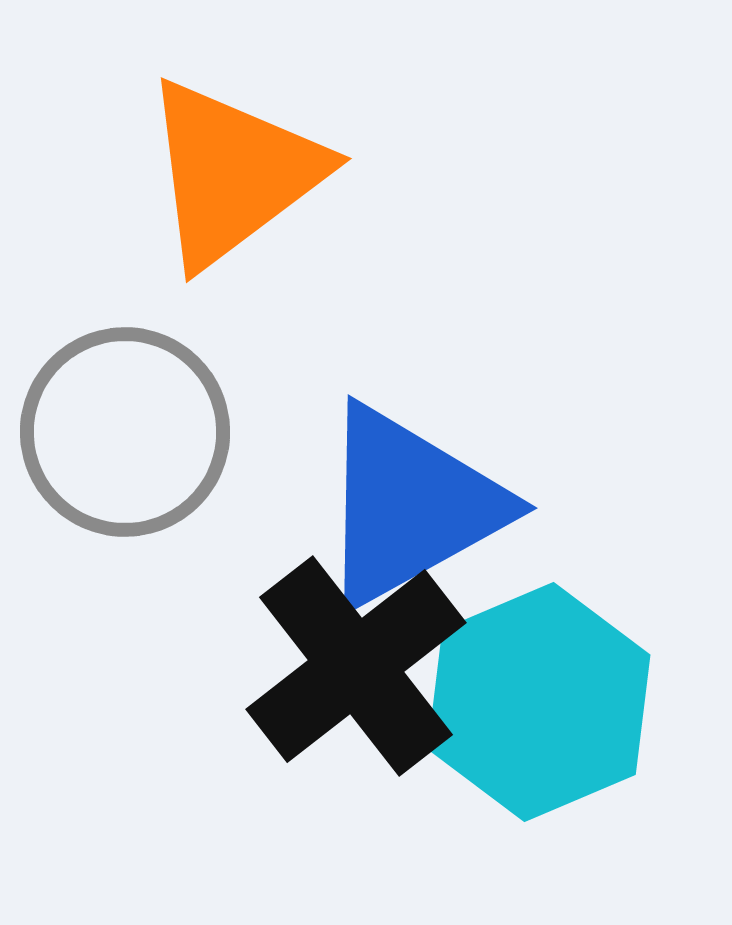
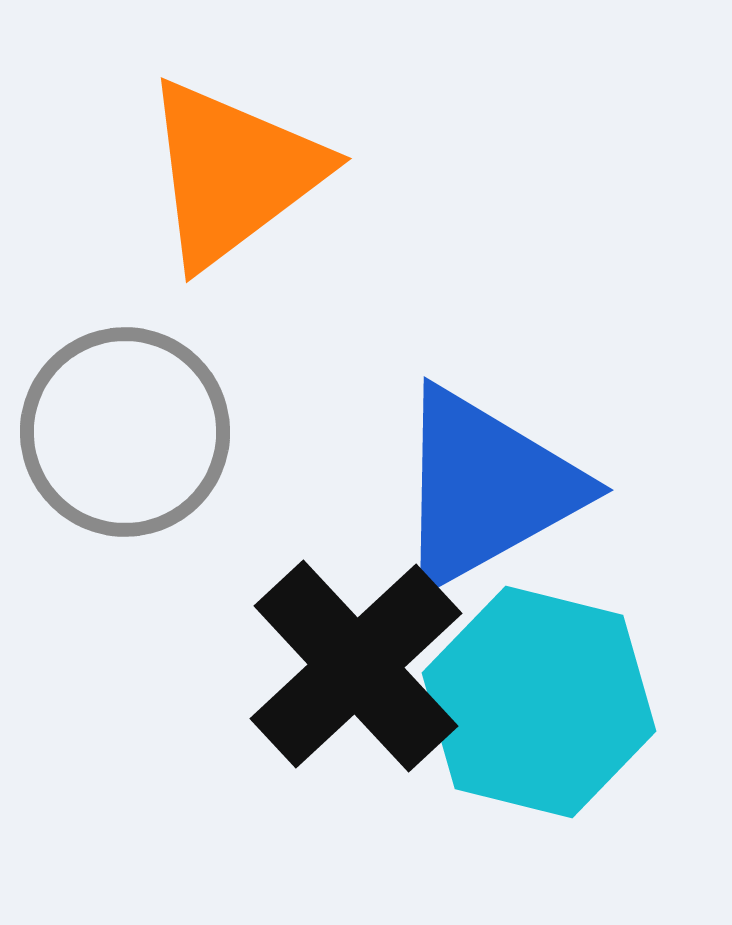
blue triangle: moved 76 px right, 18 px up
black cross: rotated 5 degrees counterclockwise
cyan hexagon: rotated 23 degrees counterclockwise
